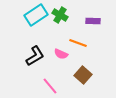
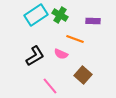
orange line: moved 3 px left, 4 px up
